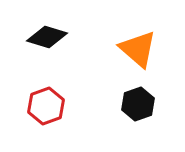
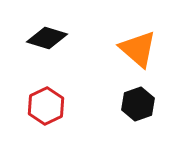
black diamond: moved 1 px down
red hexagon: rotated 6 degrees counterclockwise
